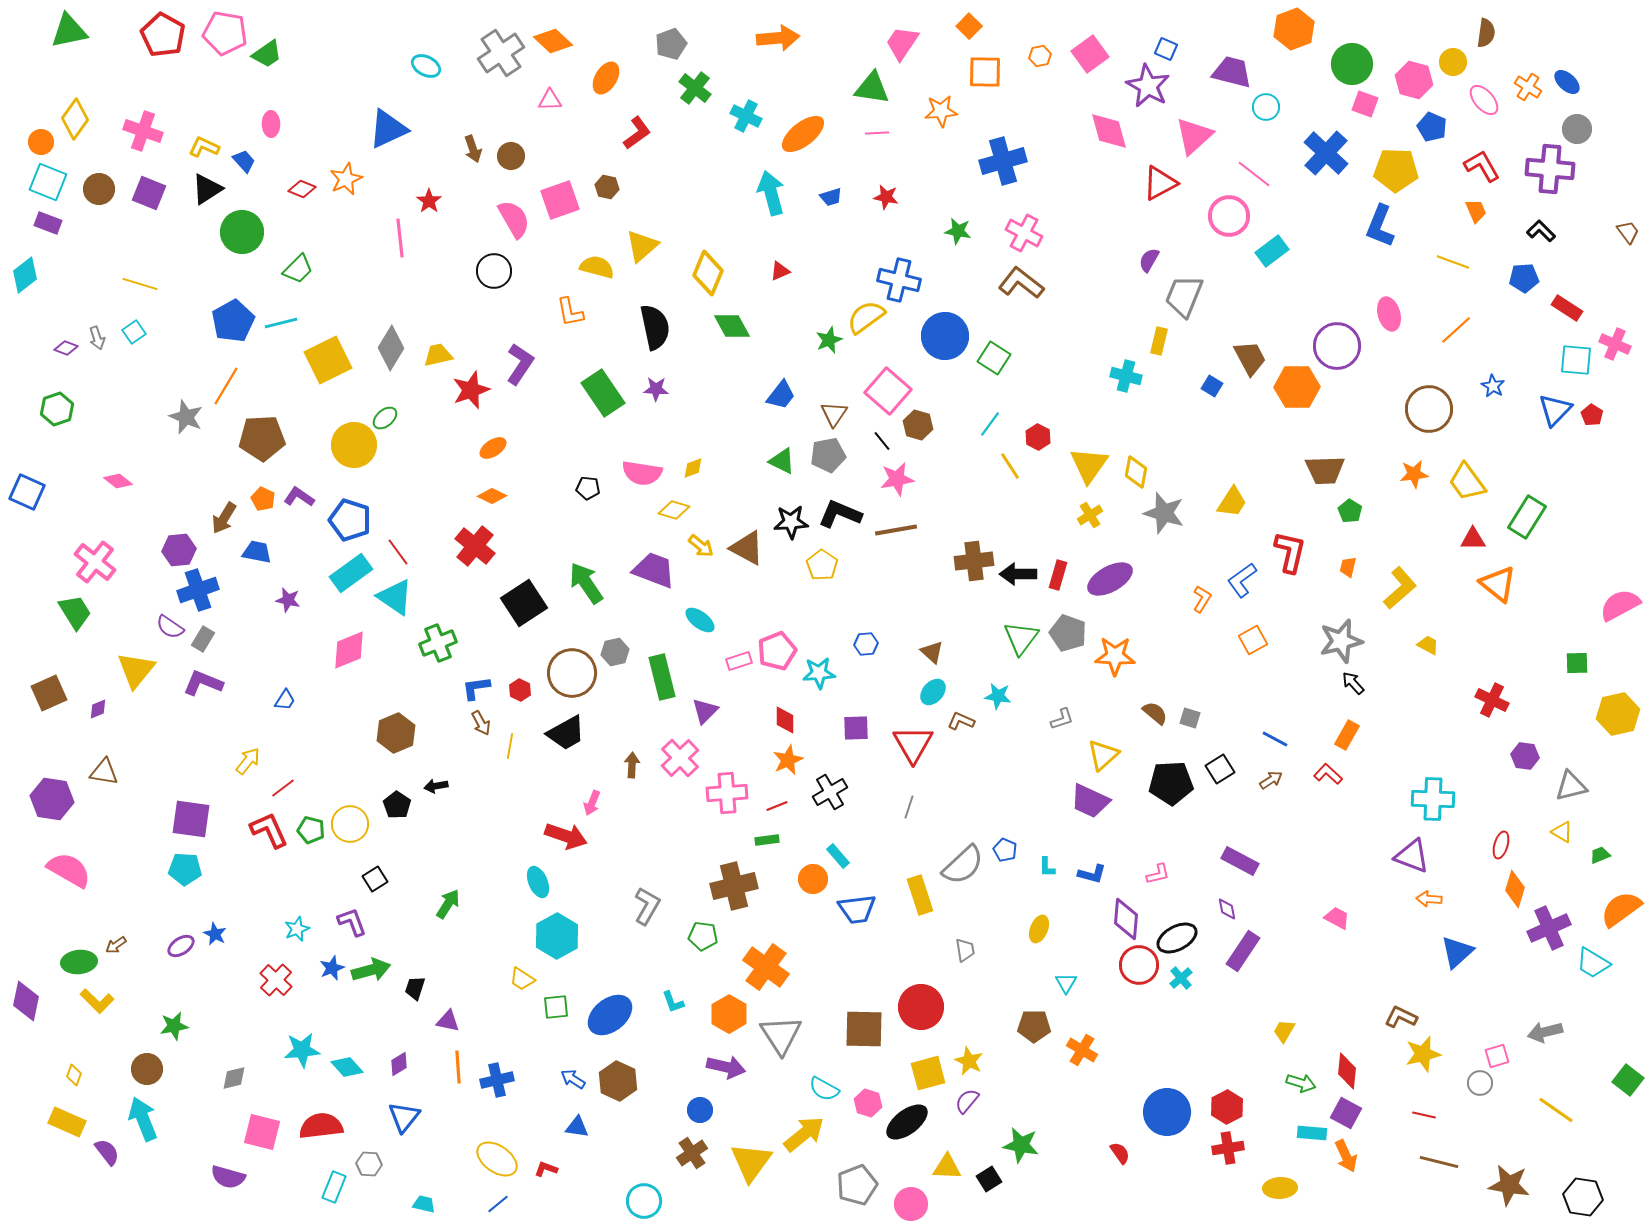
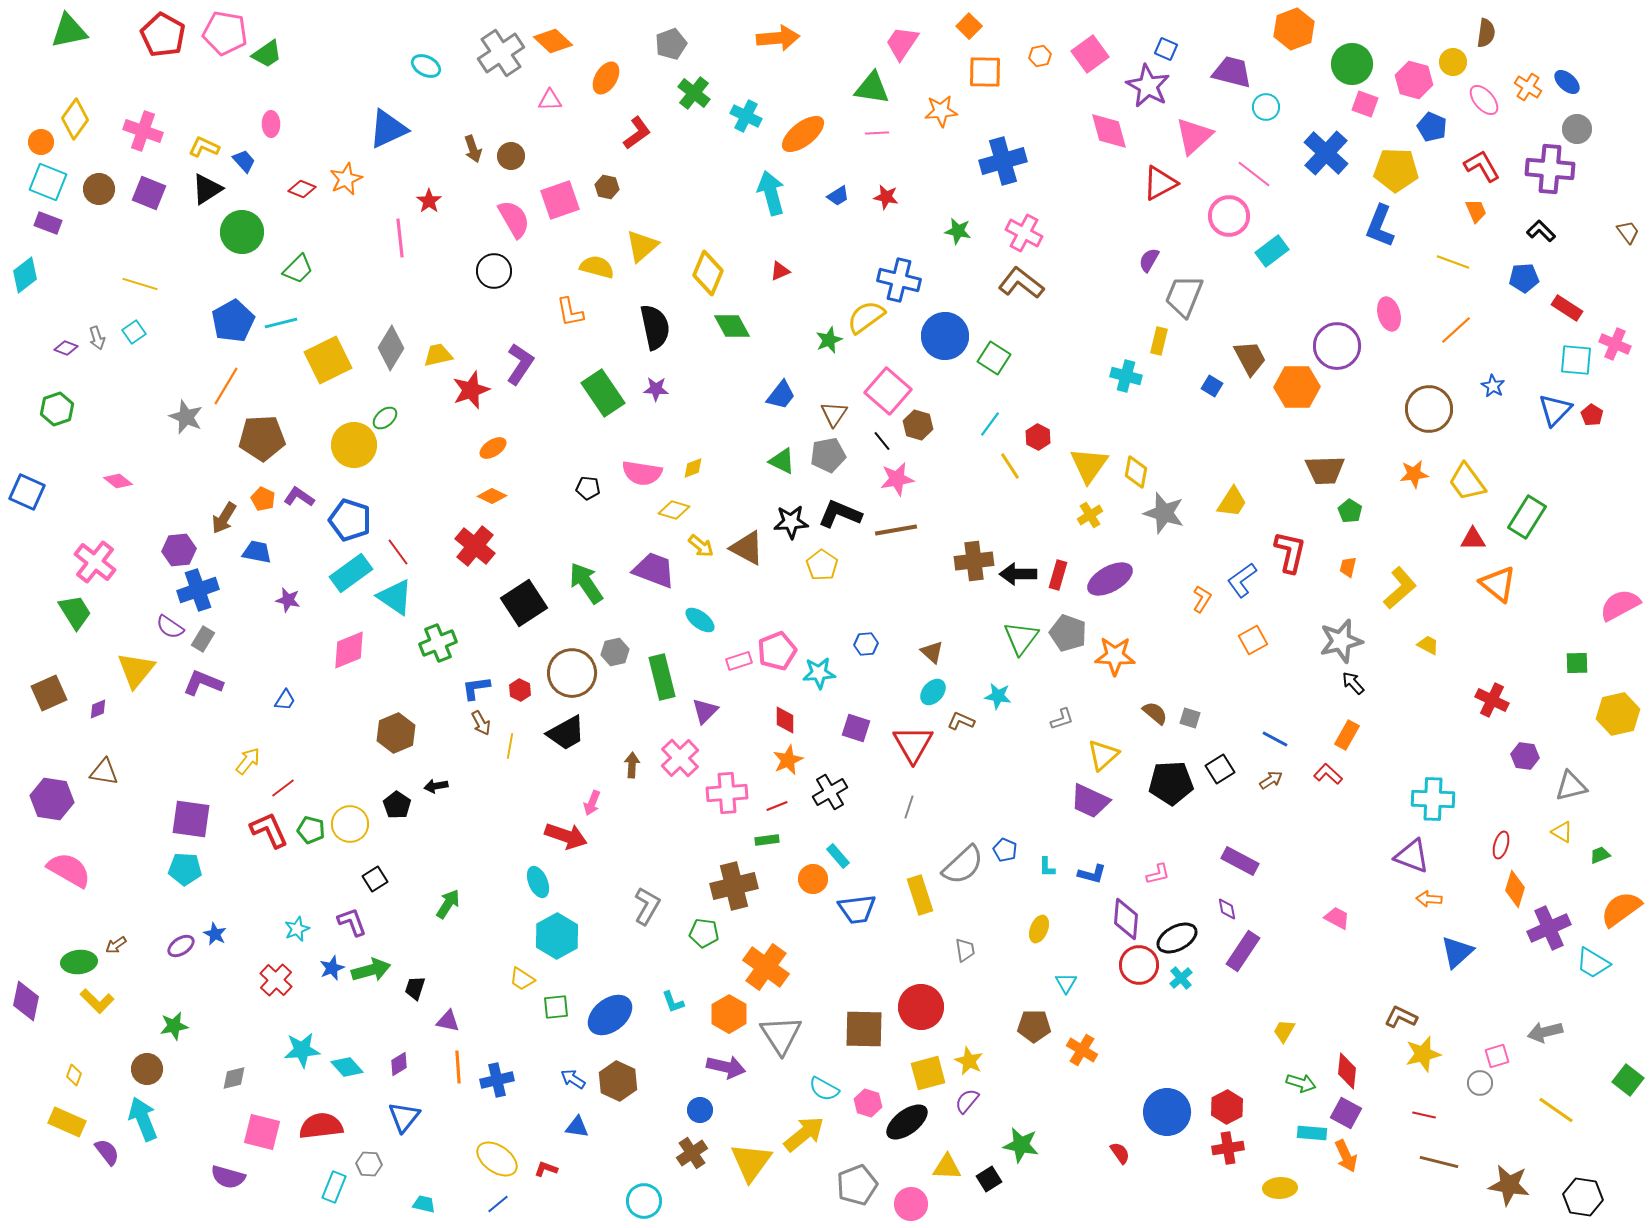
green cross at (695, 88): moved 1 px left, 5 px down
blue trapezoid at (831, 197): moved 7 px right, 1 px up; rotated 15 degrees counterclockwise
purple square at (856, 728): rotated 20 degrees clockwise
green pentagon at (703, 936): moved 1 px right, 3 px up
